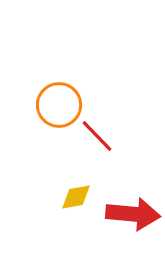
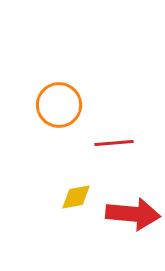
red line: moved 17 px right, 7 px down; rotated 51 degrees counterclockwise
